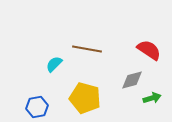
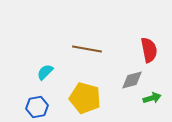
red semicircle: rotated 45 degrees clockwise
cyan semicircle: moved 9 px left, 8 px down
